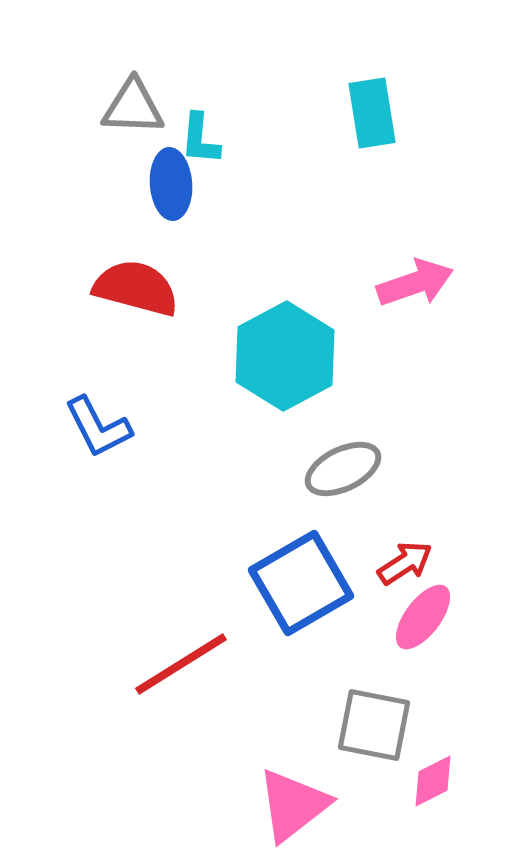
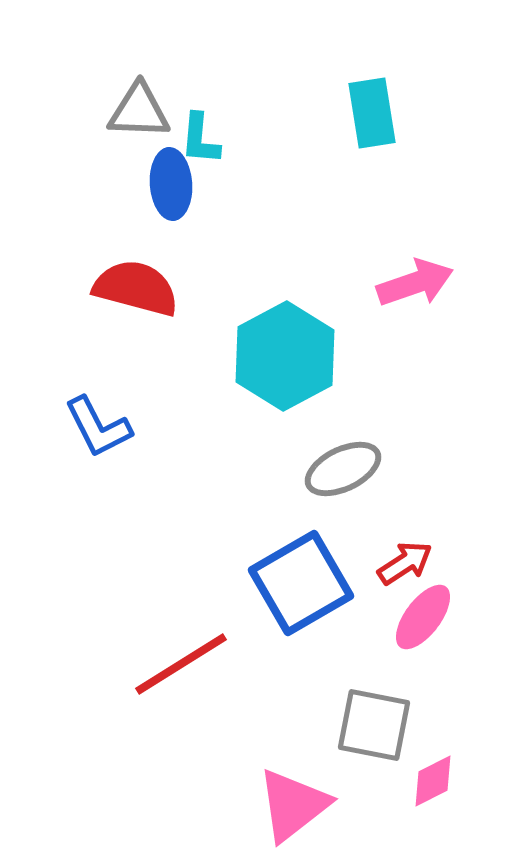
gray triangle: moved 6 px right, 4 px down
